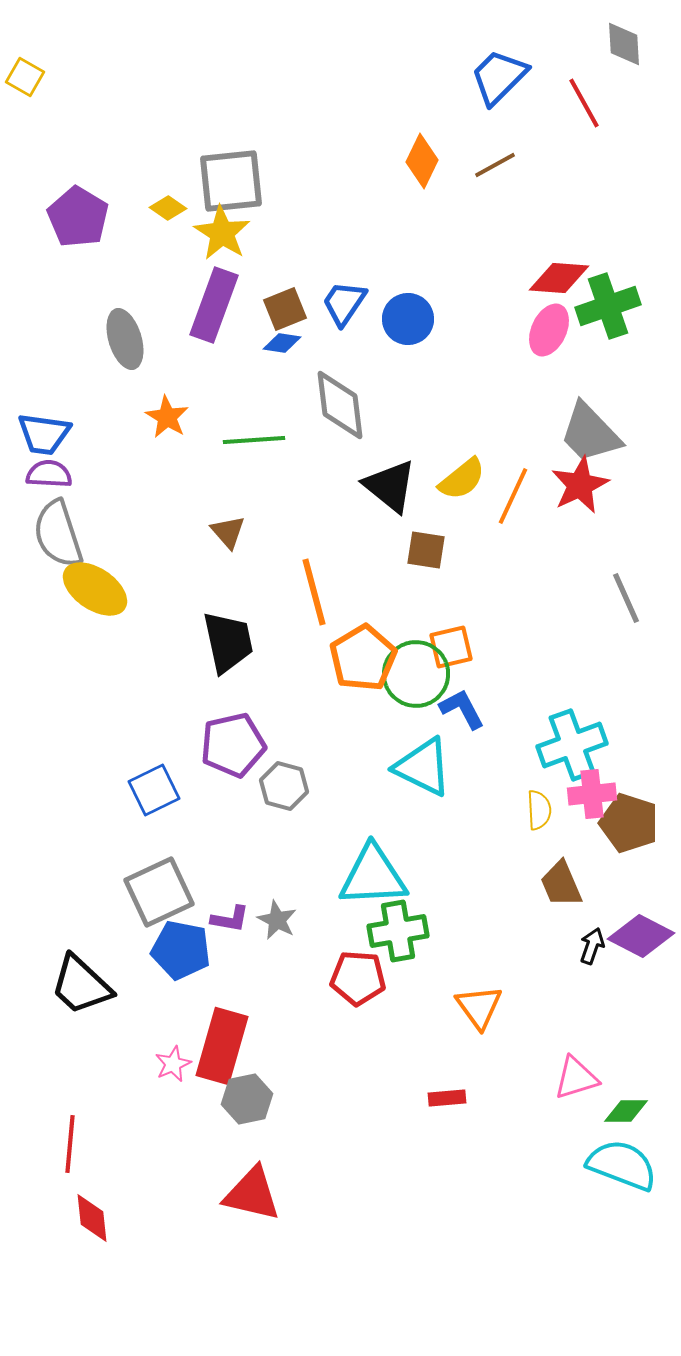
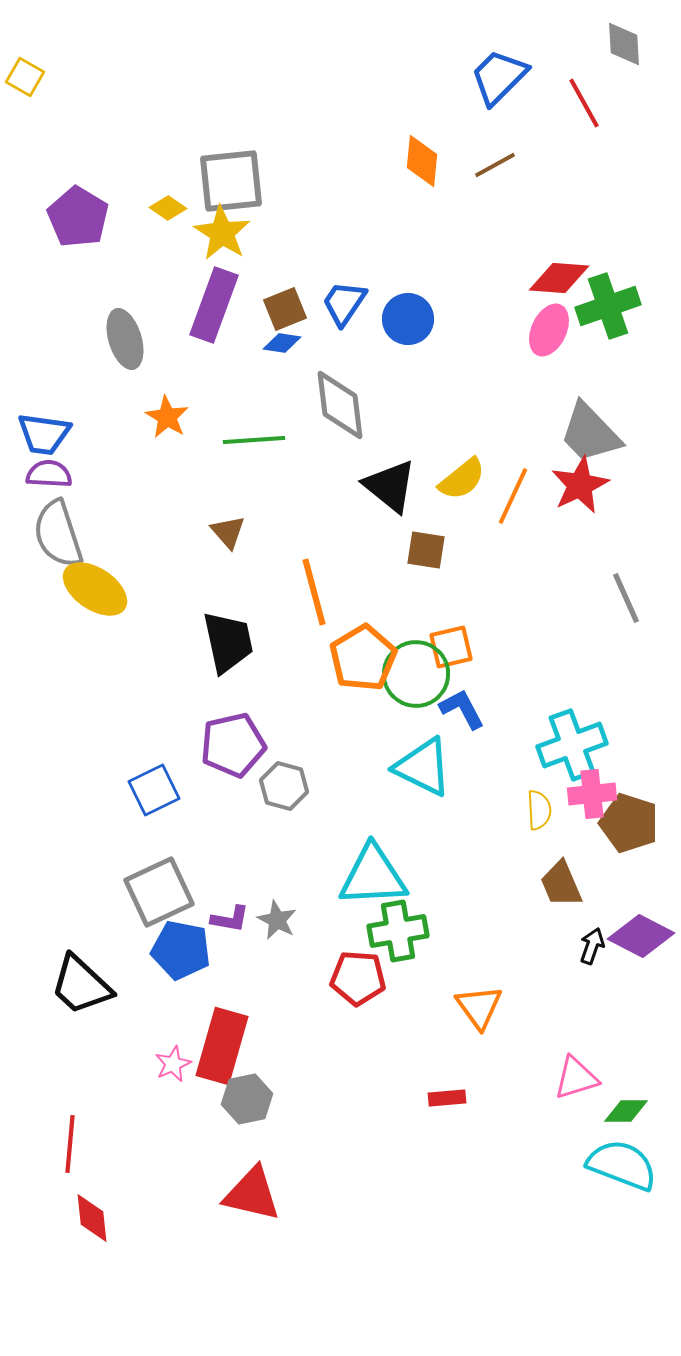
orange diamond at (422, 161): rotated 20 degrees counterclockwise
